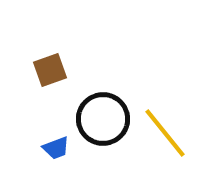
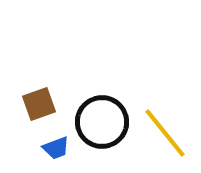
brown square: moved 11 px left, 34 px down
black circle: moved 1 px left, 3 px down
